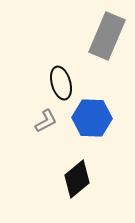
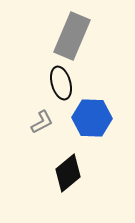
gray rectangle: moved 35 px left
gray L-shape: moved 4 px left, 1 px down
black diamond: moved 9 px left, 6 px up
